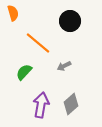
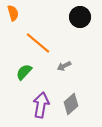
black circle: moved 10 px right, 4 px up
